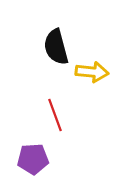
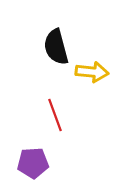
purple pentagon: moved 4 px down
